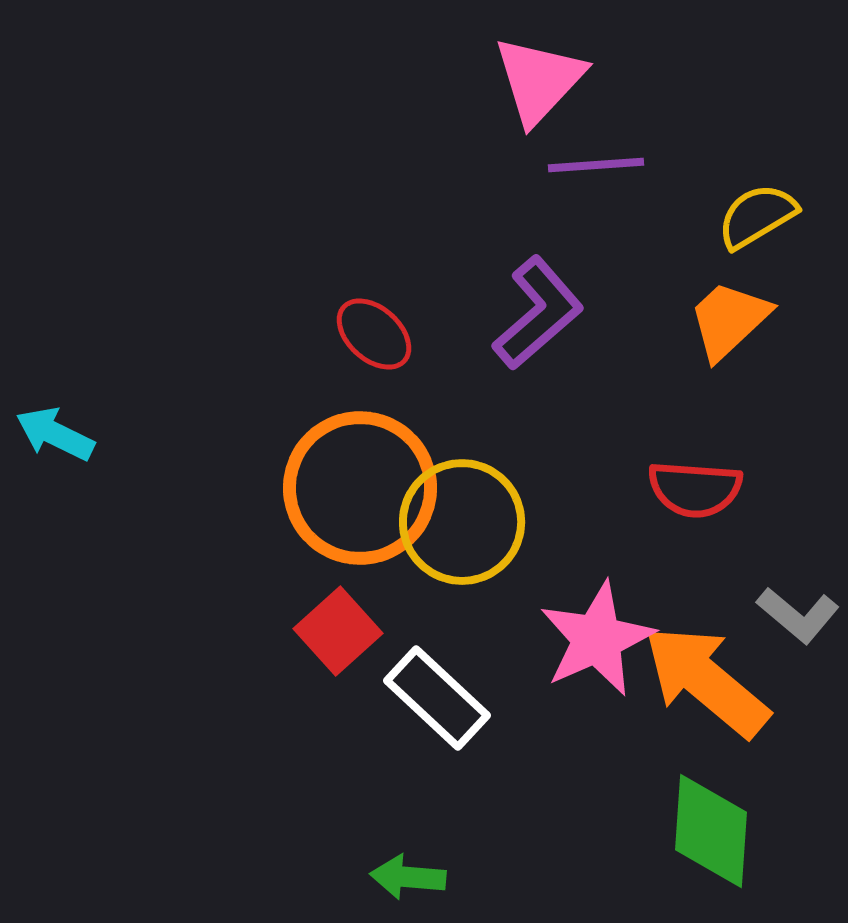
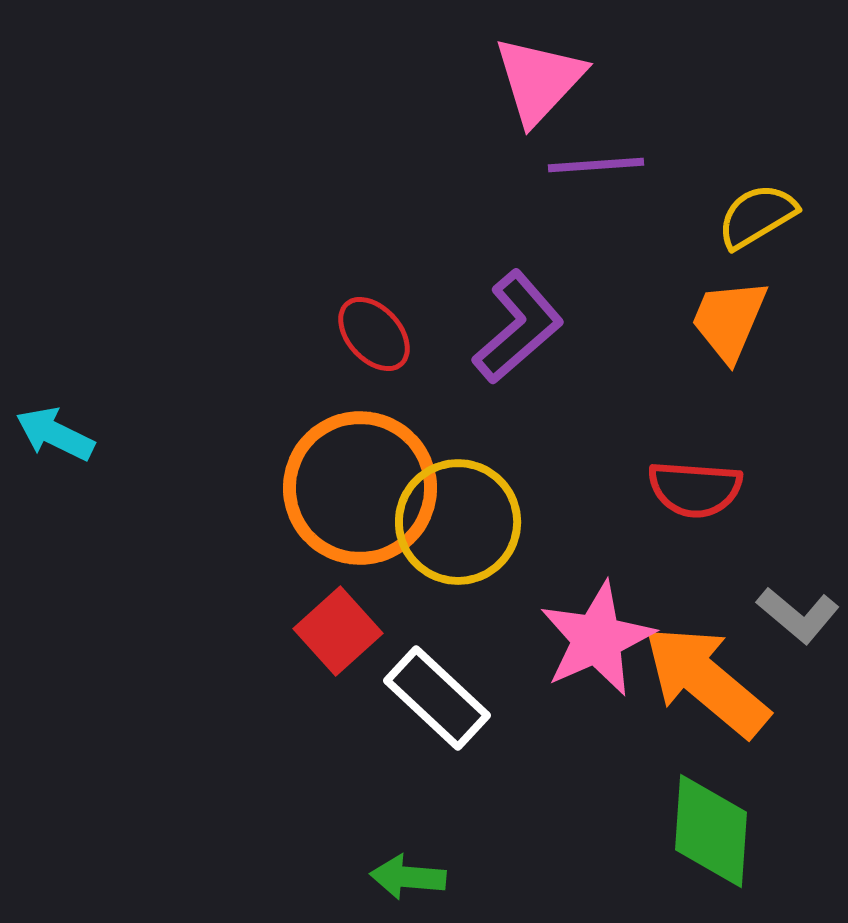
purple L-shape: moved 20 px left, 14 px down
orange trapezoid: rotated 24 degrees counterclockwise
red ellipse: rotated 6 degrees clockwise
yellow circle: moved 4 px left
